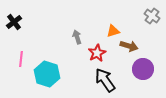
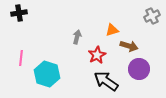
gray cross: rotated 28 degrees clockwise
black cross: moved 5 px right, 9 px up; rotated 28 degrees clockwise
orange triangle: moved 1 px left, 1 px up
gray arrow: rotated 32 degrees clockwise
red star: moved 2 px down
pink line: moved 1 px up
purple circle: moved 4 px left
black arrow: moved 1 px right, 1 px down; rotated 20 degrees counterclockwise
